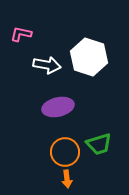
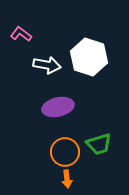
pink L-shape: rotated 25 degrees clockwise
